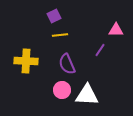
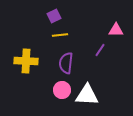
purple semicircle: moved 1 px left, 1 px up; rotated 30 degrees clockwise
